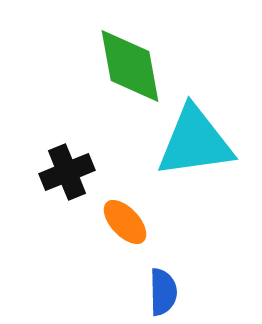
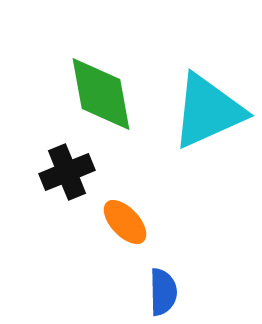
green diamond: moved 29 px left, 28 px down
cyan triangle: moved 13 px right, 31 px up; rotated 16 degrees counterclockwise
